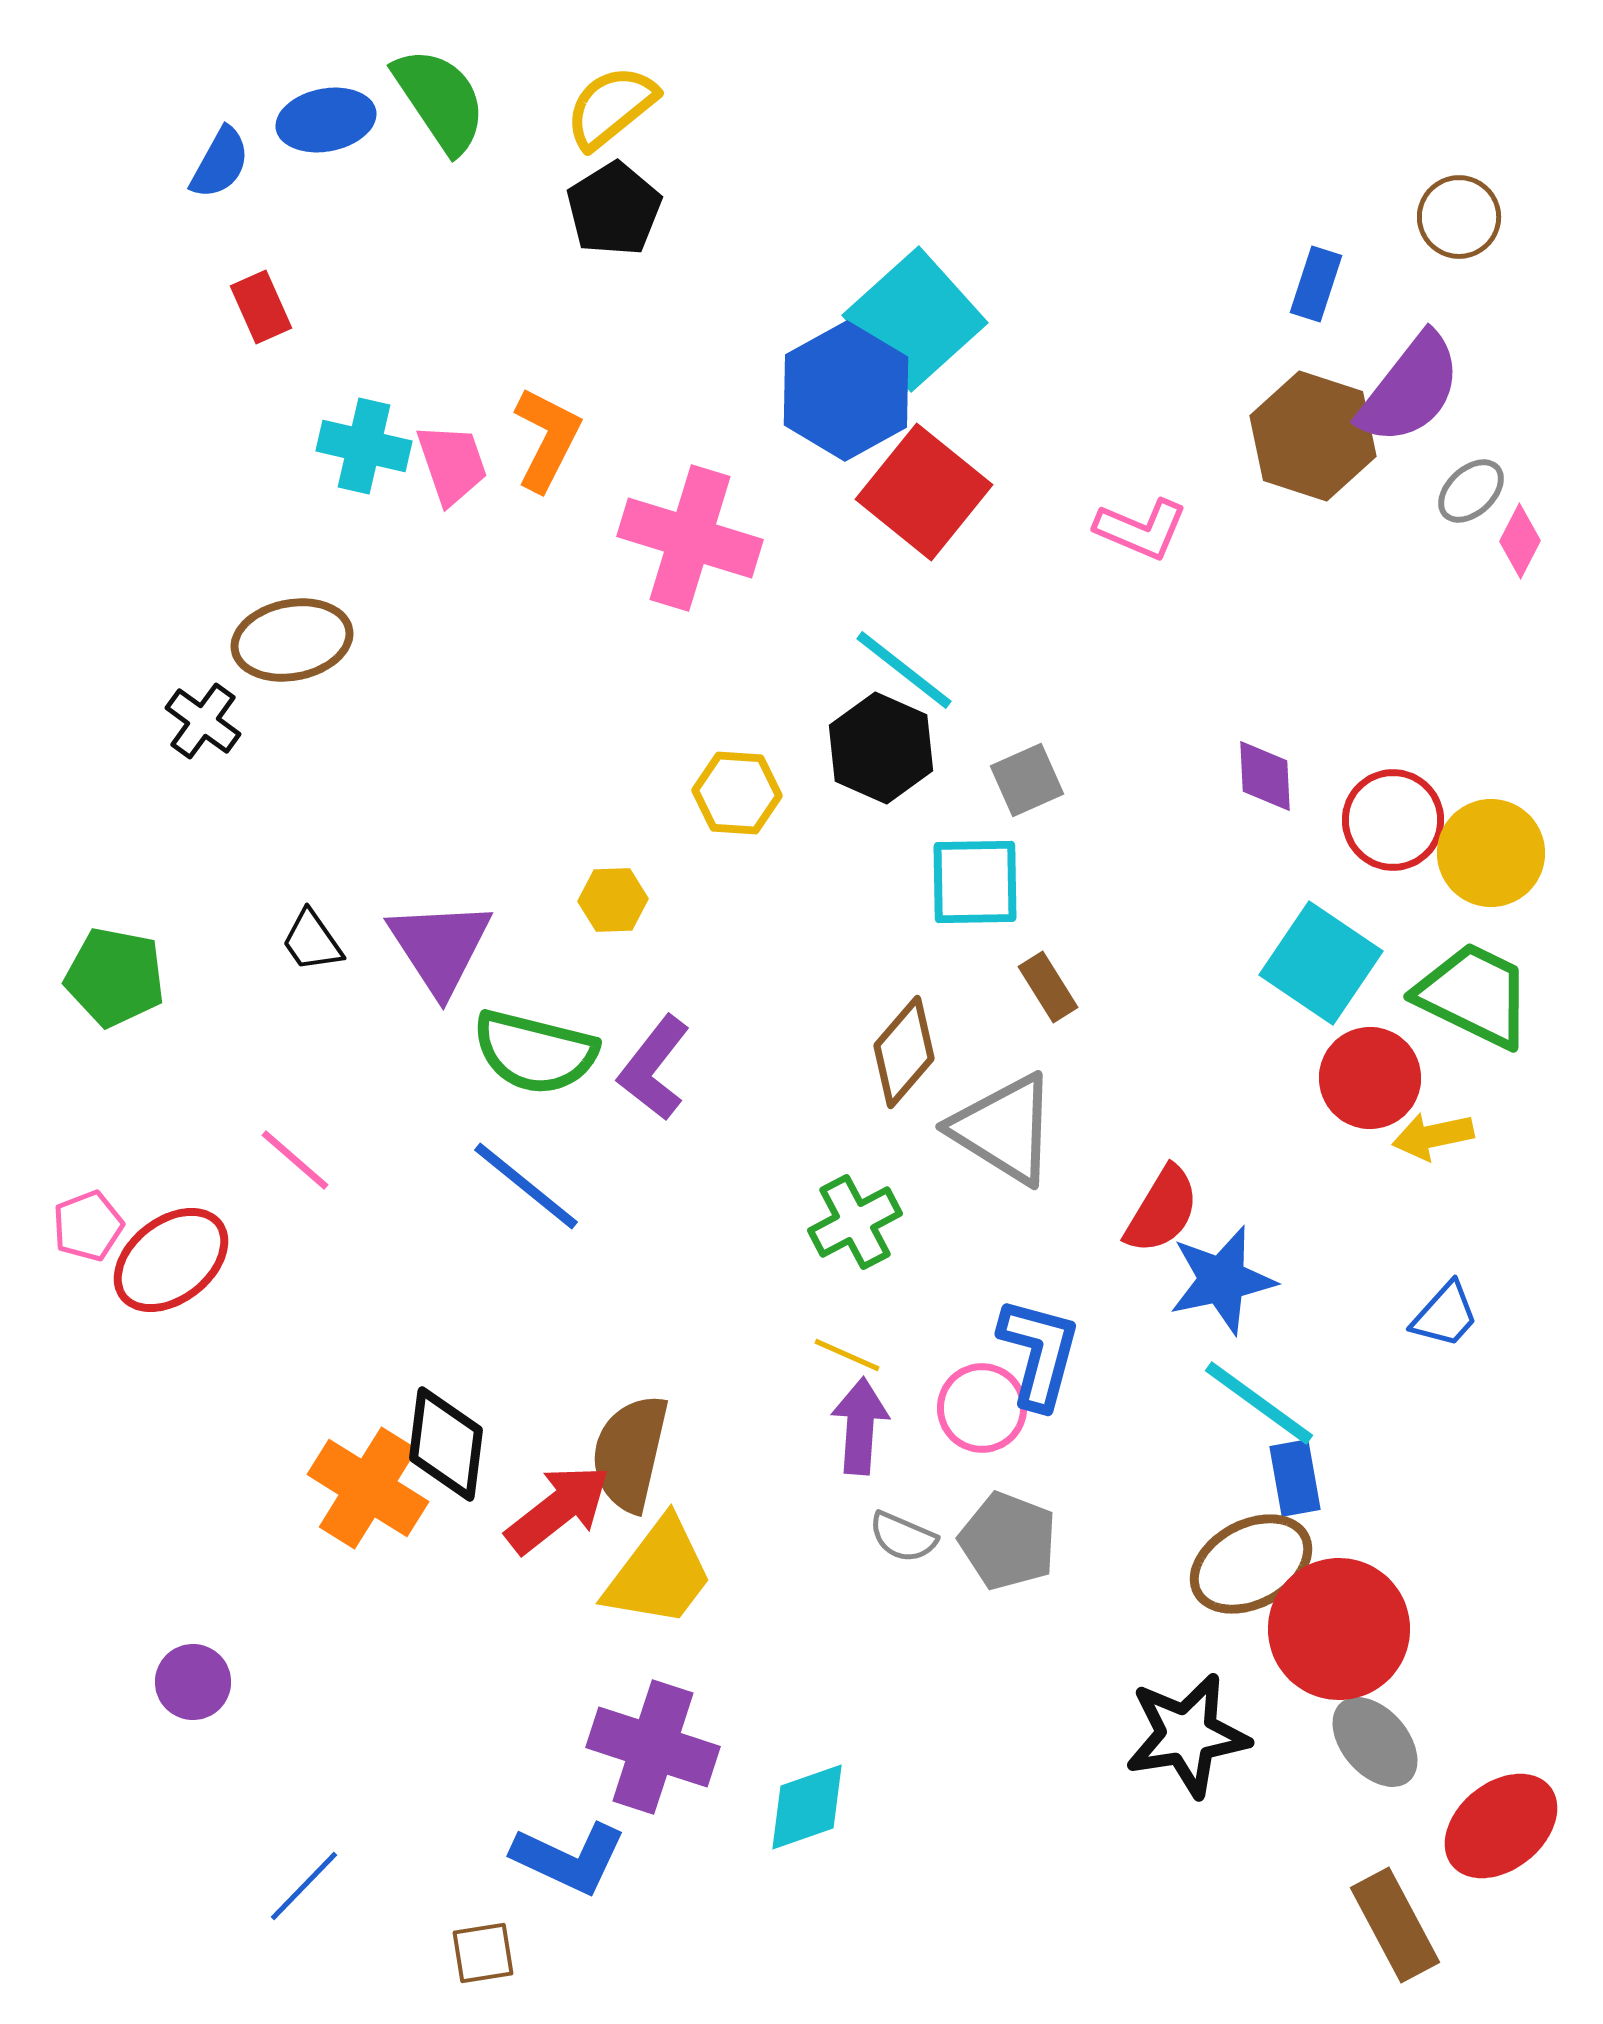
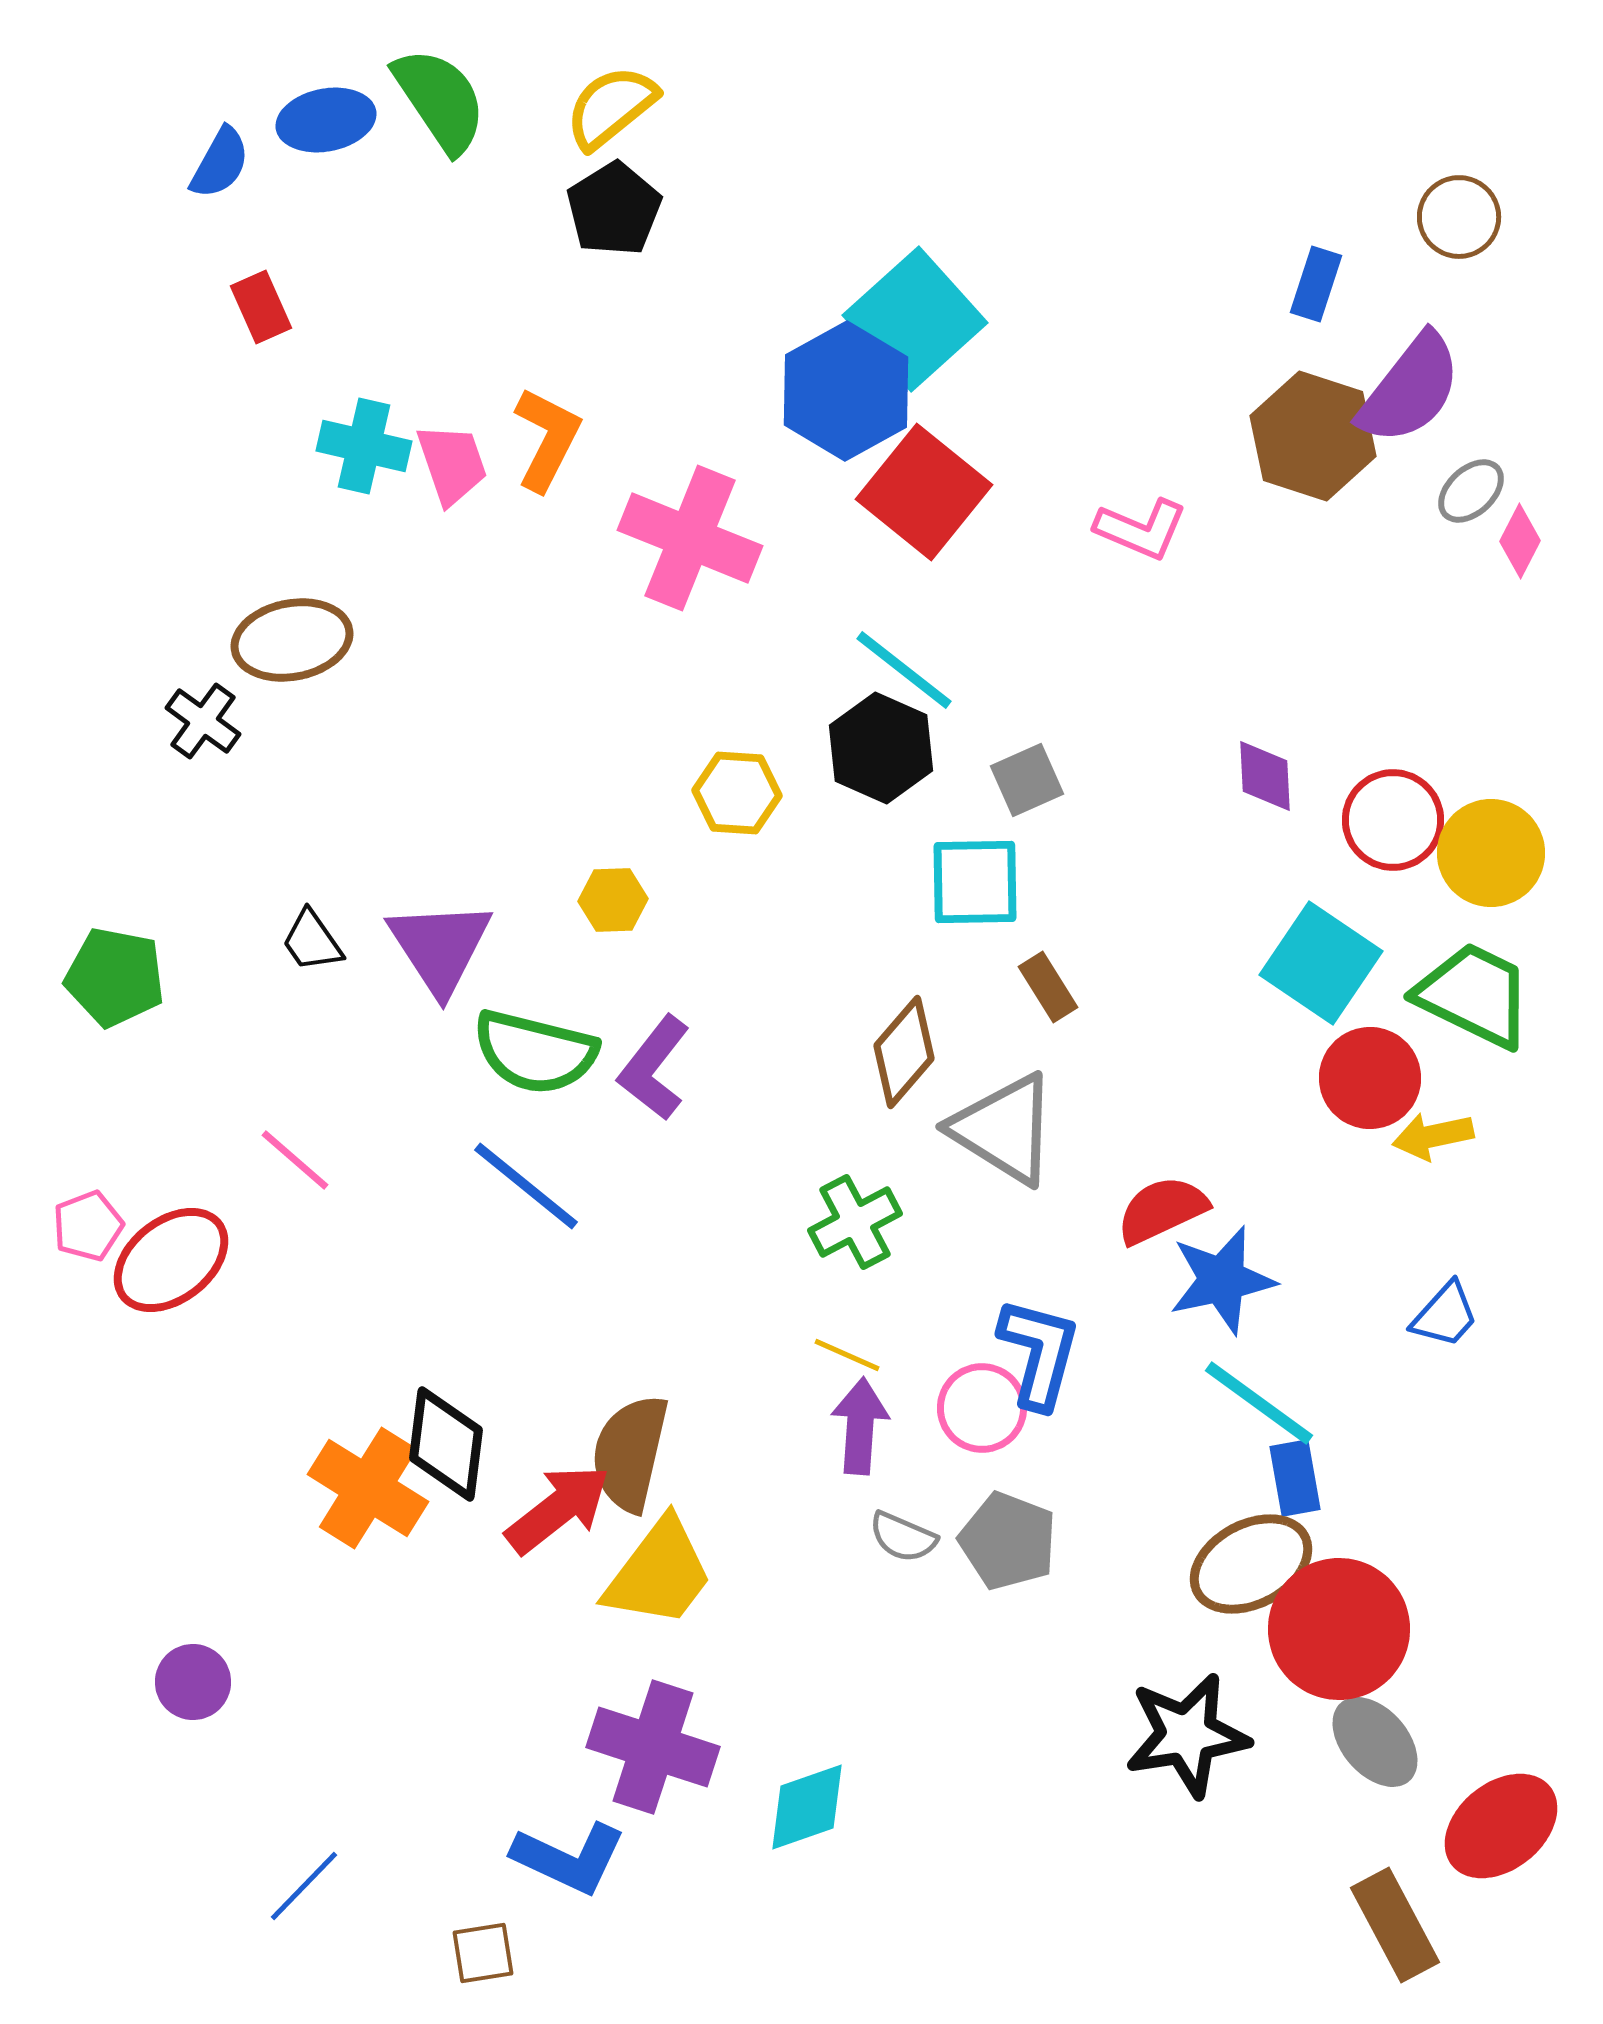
pink cross at (690, 538): rotated 5 degrees clockwise
red semicircle at (1162, 1210): rotated 146 degrees counterclockwise
